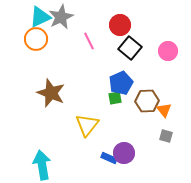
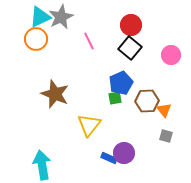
red circle: moved 11 px right
pink circle: moved 3 px right, 4 px down
brown star: moved 4 px right, 1 px down
yellow triangle: moved 2 px right
